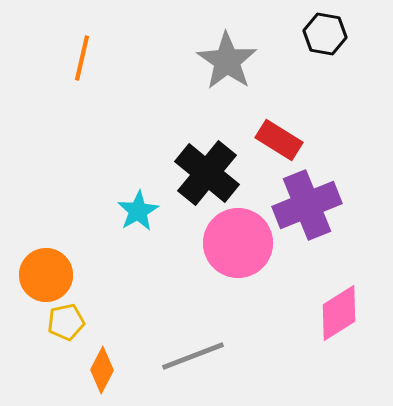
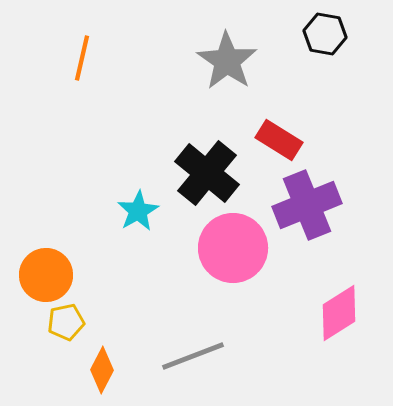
pink circle: moved 5 px left, 5 px down
